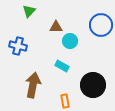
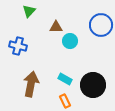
cyan rectangle: moved 3 px right, 13 px down
brown arrow: moved 2 px left, 1 px up
orange rectangle: rotated 16 degrees counterclockwise
